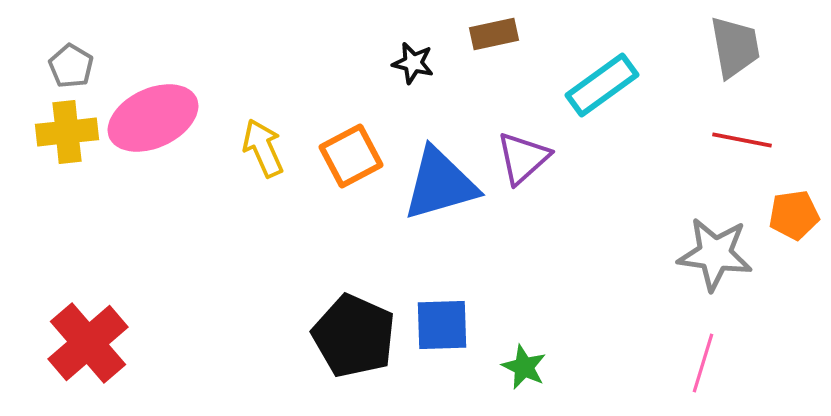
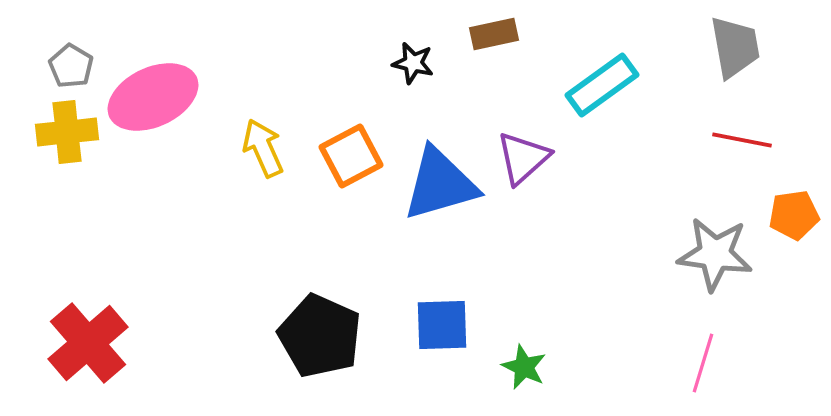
pink ellipse: moved 21 px up
black pentagon: moved 34 px left
